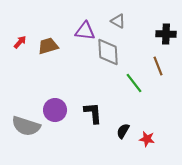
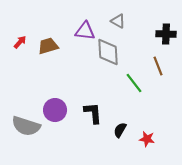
black semicircle: moved 3 px left, 1 px up
